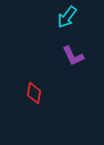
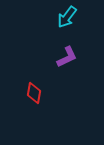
purple L-shape: moved 6 px left, 1 px down; rotated 90 degrees counterclockwise
